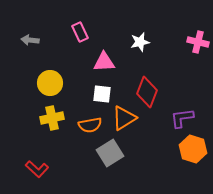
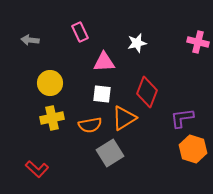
white star: moved 3 px left, 1 px down
